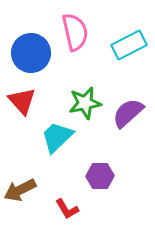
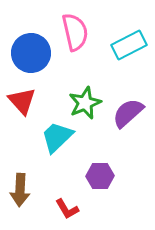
green star: rotated 12 degrees counterclockwise
brown arrow: rotated 60 degrees counterclockwise
